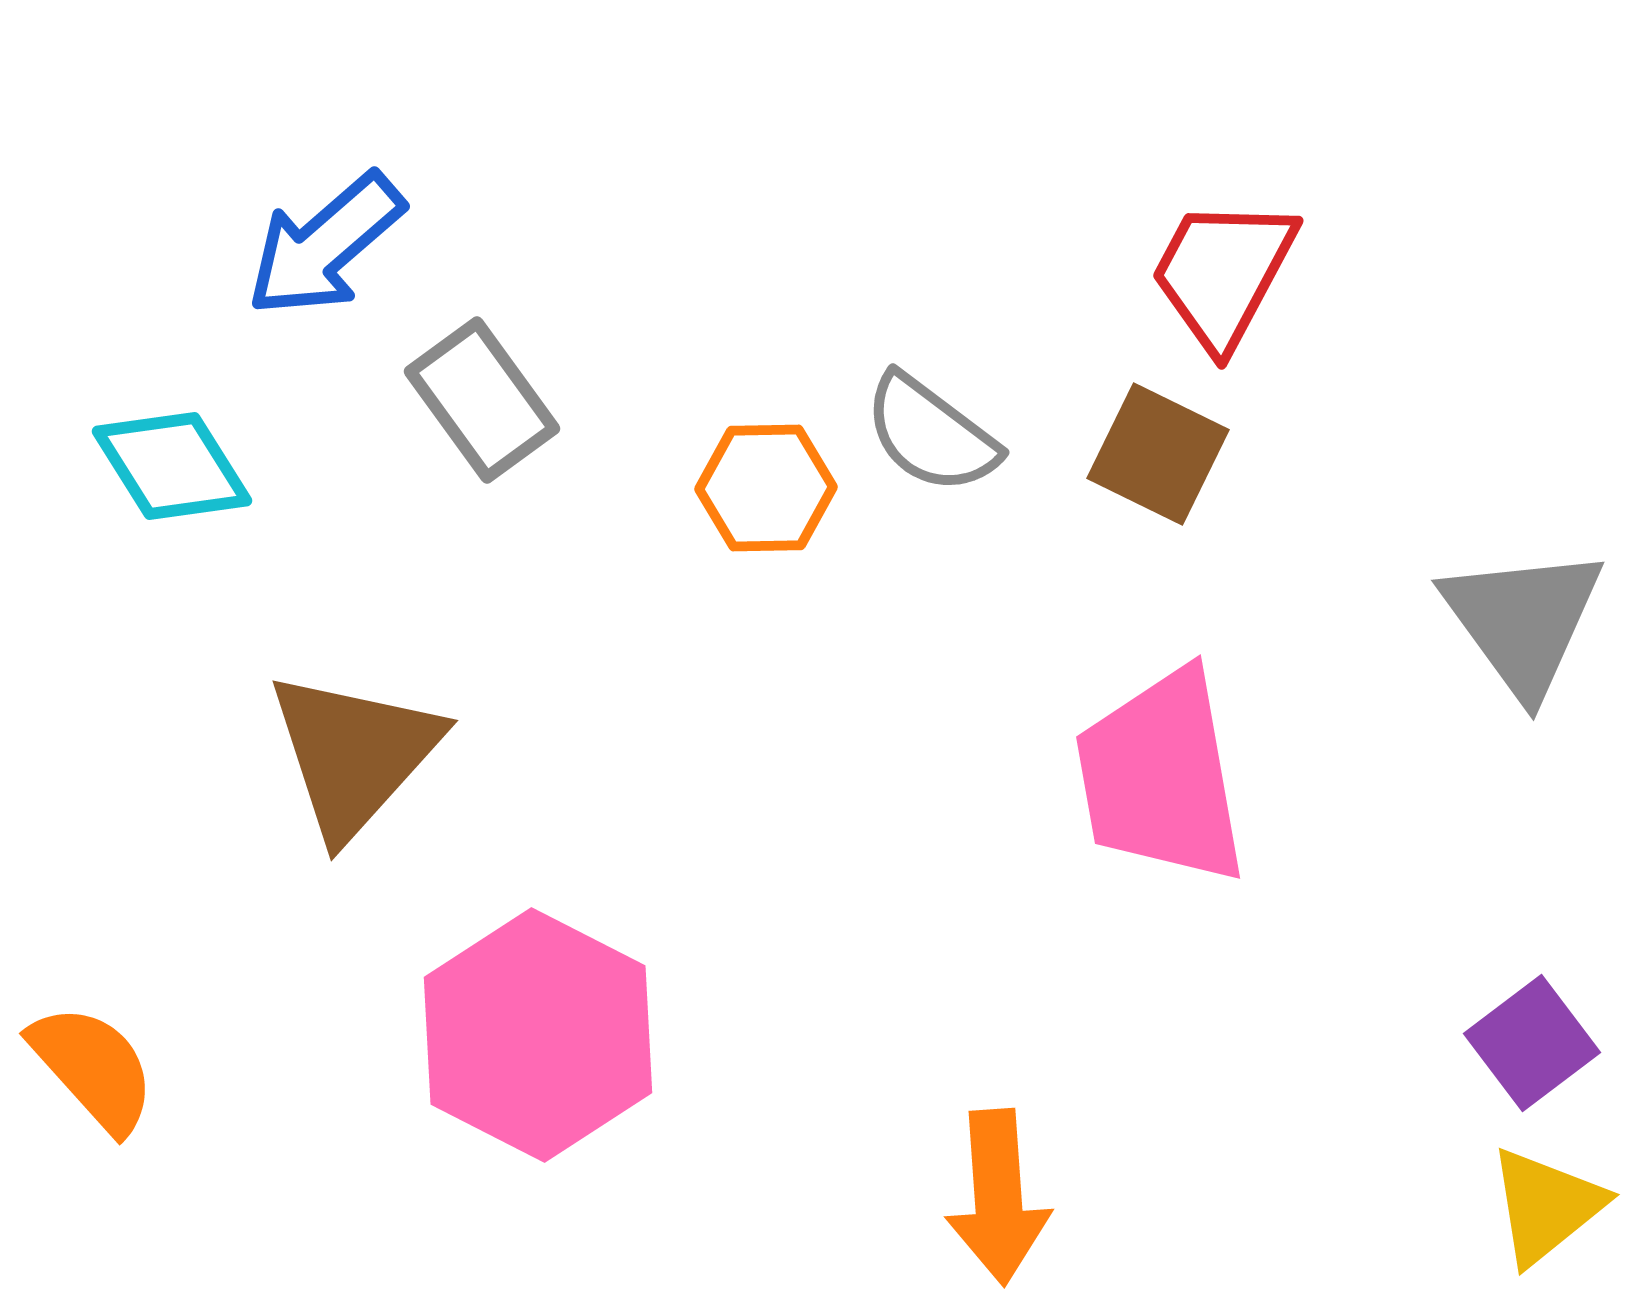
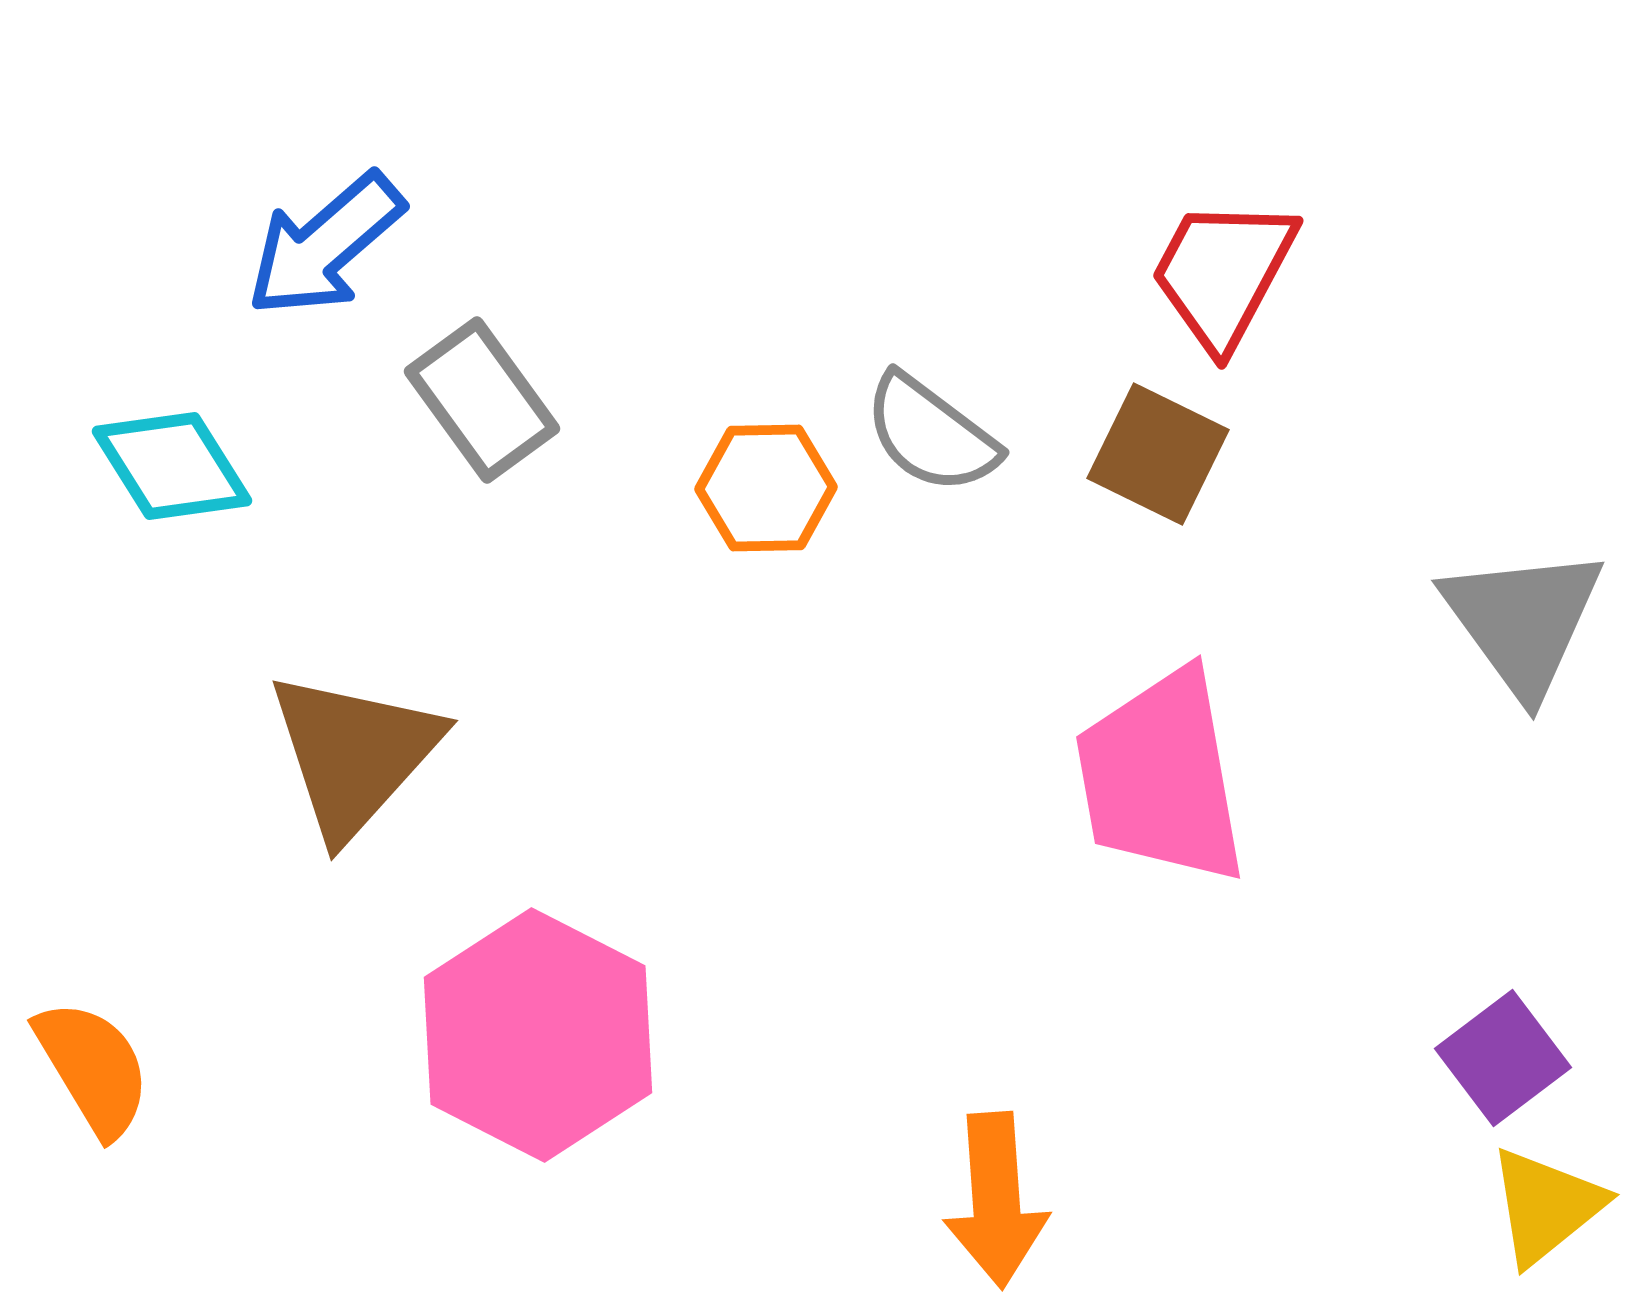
purple square: moved 29 px left, 15 px down
orange semicircle: rotated 11 degrees clockwise
orange arrow: moved 2 px left, 3 px down
